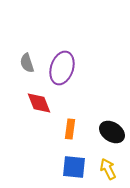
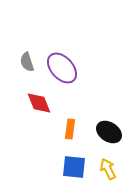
gray semicircle: moved 1 px up
purple ellipse: rotated 60 degrees counterclockwise
black ellipse: moved 3 px left
